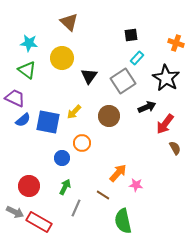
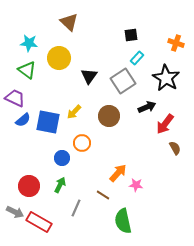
yellow circle: moved 3 px left
green arrow: moved 5 px left, 2 px up
